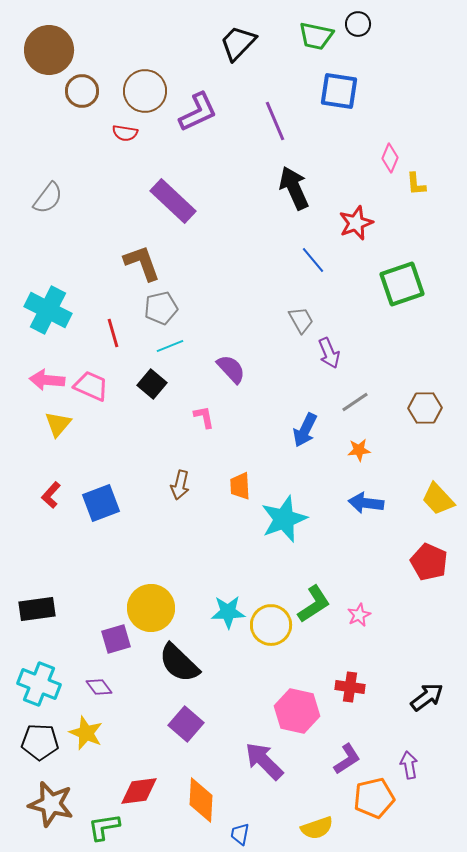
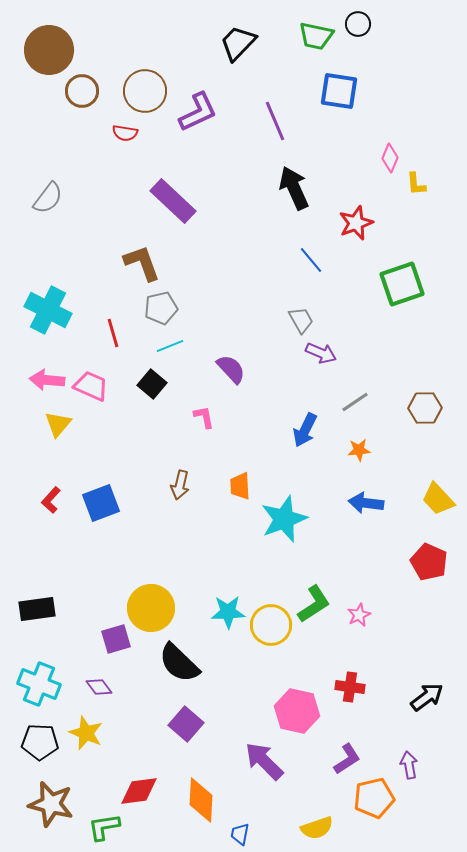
blue line at (313, 260): moved 2 px left
purple arrow at (329, 353): moved 8 px left; rotated 44 degrees counterclockwise
red L-shape at (51, 495): moved 5 px down
